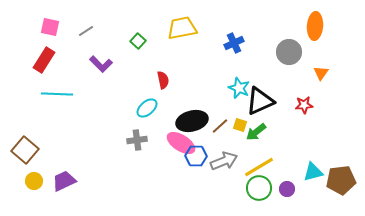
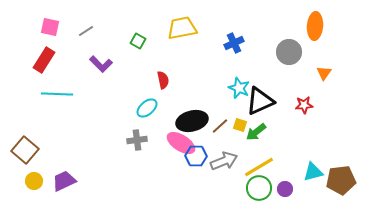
green square: rotated 14 degrees counterclockwise
orange triangle: moved 3 px right
purple circle: moved 2 px left
